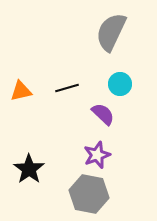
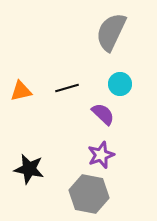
purple star: moved 4 px right
black star: rotated 24 degrees counterclockwise
